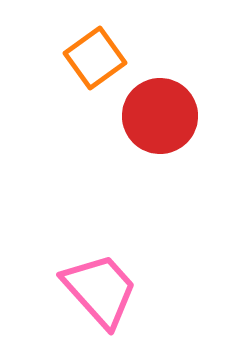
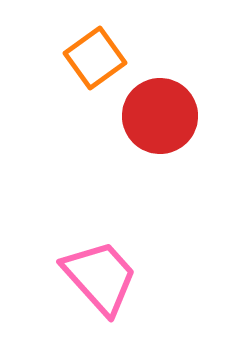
pink trapezoid: moved 13 px up
